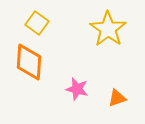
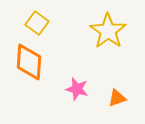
yellow star: moved 2 px down
